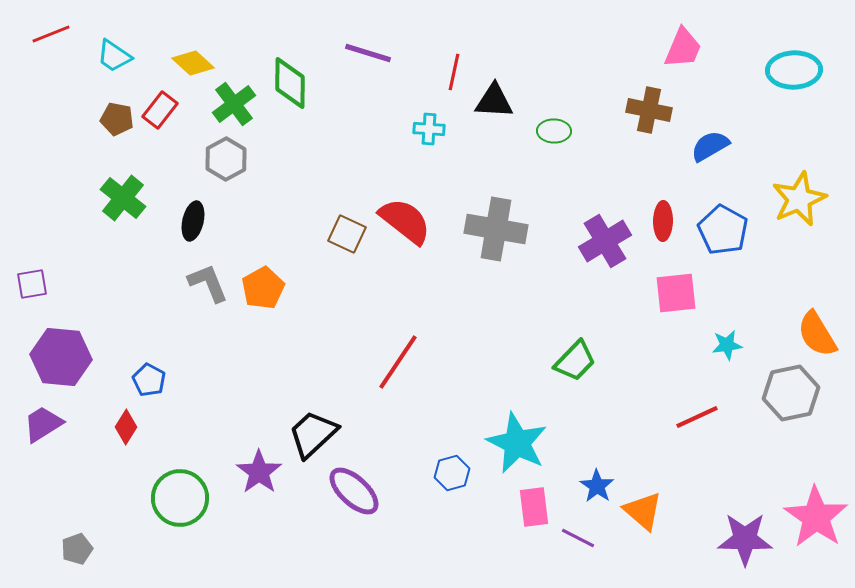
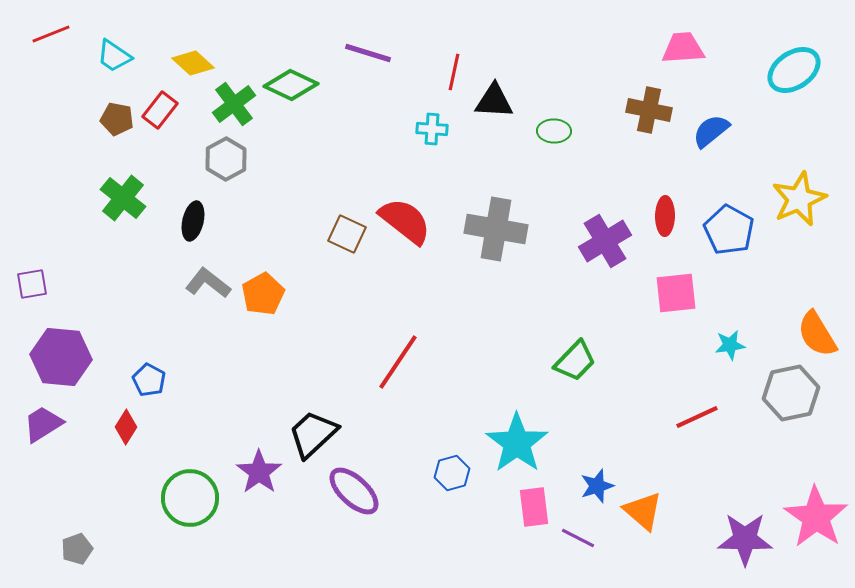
pink trapezoid at (683, 48): rotated 117 degrees counterclockwise
cyan ellipse at (794, 70): rotated 32 degrees counterclockwise
green diamond at (290, 83): moved 1 px right, 2 px down; rotated 66 degrees counterclockwise
cyan cross at (429, 129): moved 3 px right
blue semicircle at (710, 146): moved 1 px right, 15 px up; rotated 9 degrees counterclockwise
red ellipse at (663, 221): moved 2 px right, 5 px up
blue pentagon at (723, 230): moved 6 px right
gray L-shape at (208, 283): rotated 30 degrees counterclockwise
orange pentagon at (263, 288): moved 6 px down
cyan star at (727, 345): moved 3 px right
cyan star at (517, 443): rotated 10 degrees clockwise
blue star at (597, 486): rotated 20 degrees clockwise
green circle at (180, 498): moved 10 px right
